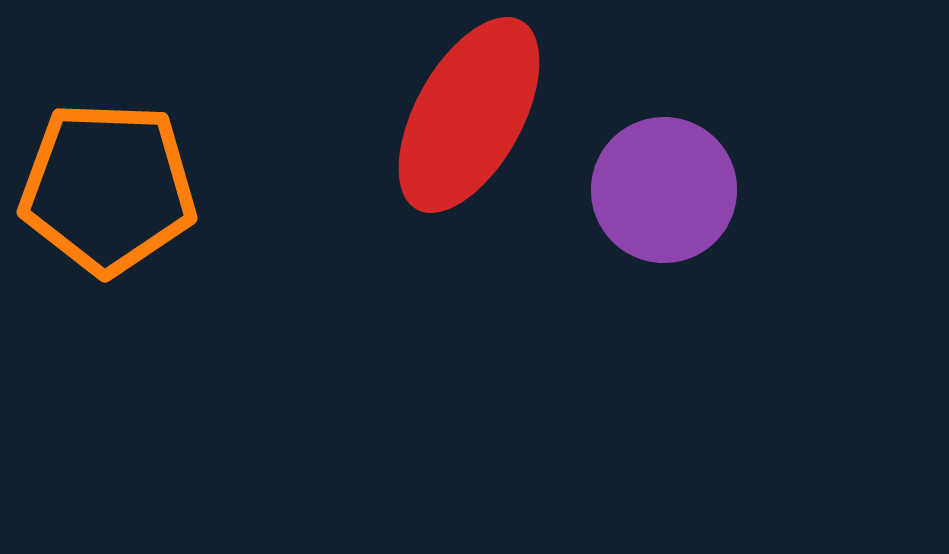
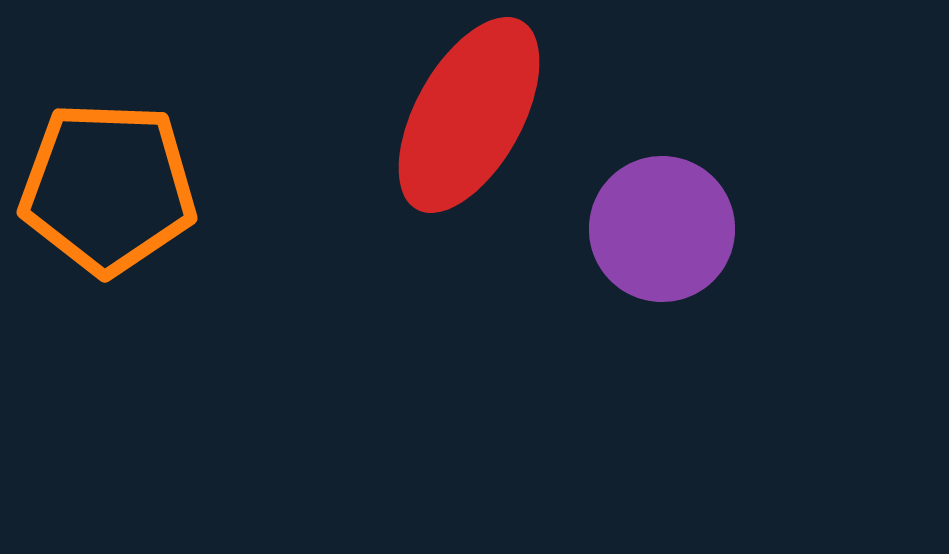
purple circle: moved 2 px left, 39 px down
